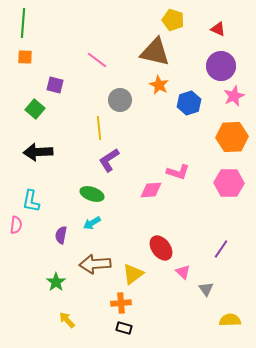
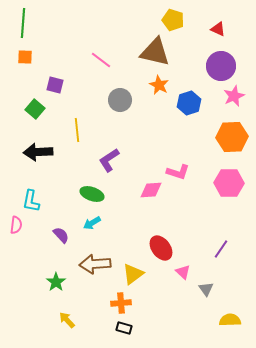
pink line: moved 4 px right
yellow line: moved 22 px left, 2 px down
purple semicircle: rotated 126 degrees clockwise
